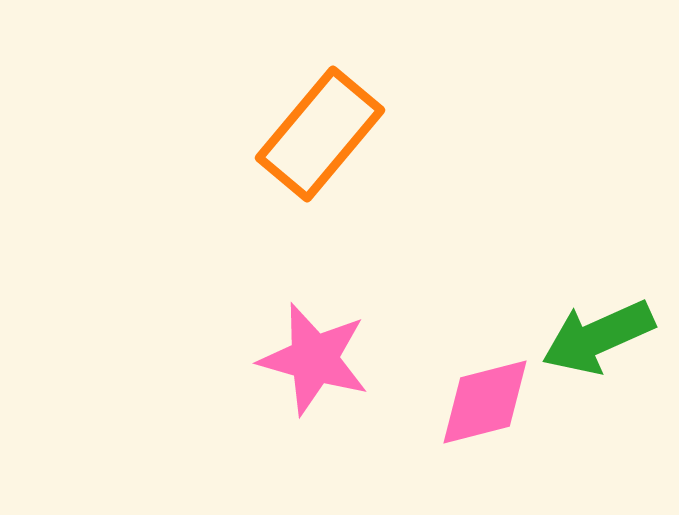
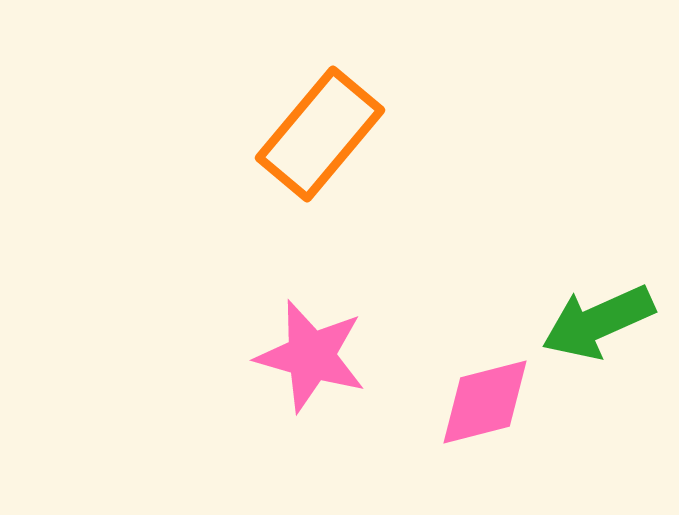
green arrow: moved 15 px up
pink star: moved 3 px left, 3 px up
